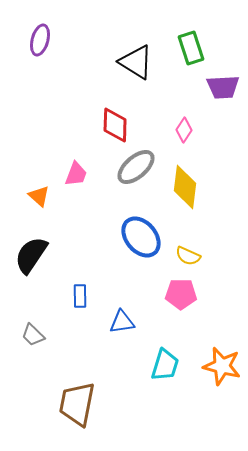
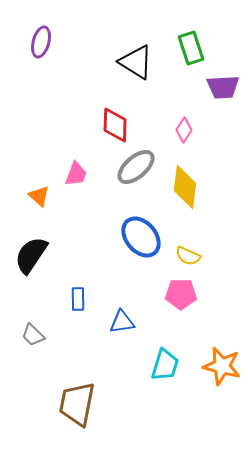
purple ellipse: moved 1 px right, 2 px down
blue rectangle: moved 2 px left, 3 px down
